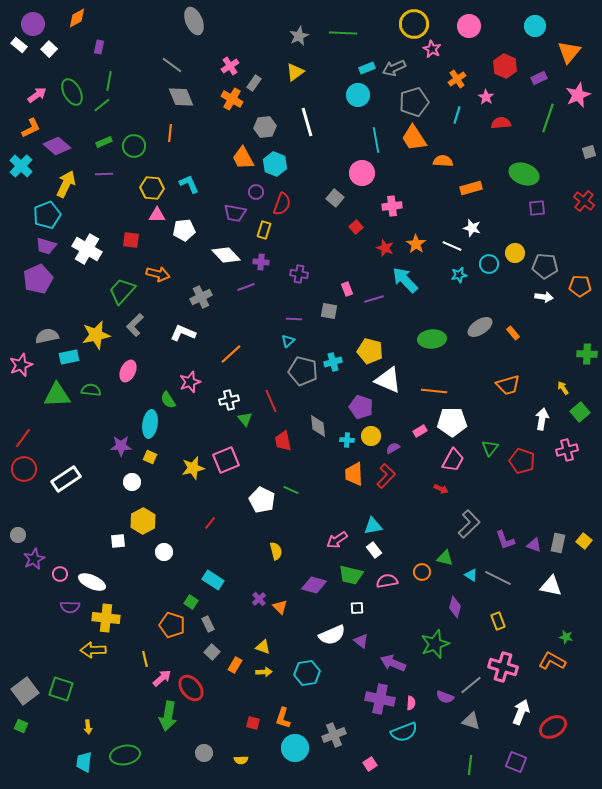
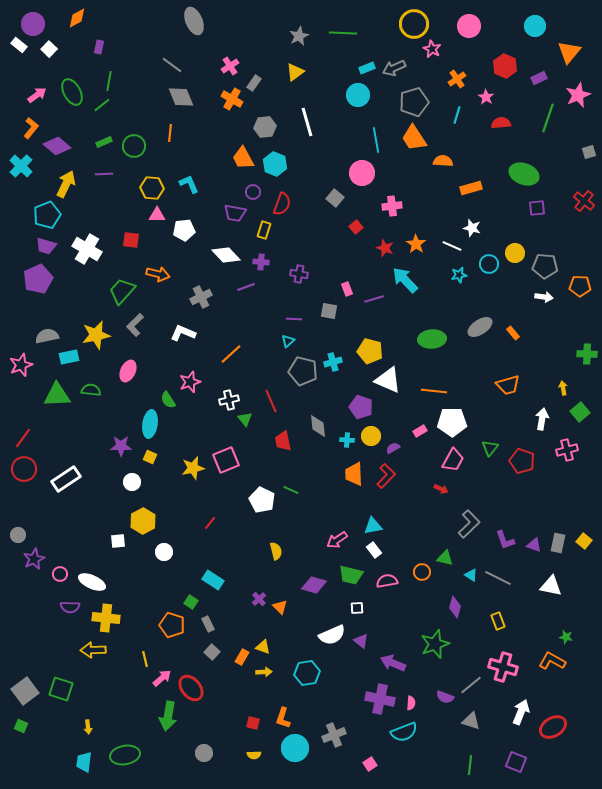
orange L-shape at (31, 128): rotated 25 degrees counterclockwise
purple circle at (256, 192): moved 3 px left
yellow arrow at (563, 388): rotated 24 degrees clockwise
orange rectangle at (235, 665): moved 7 px right, 8 px up
yellow semicircle at (241, 760): moved 13 px right, 5 px up
